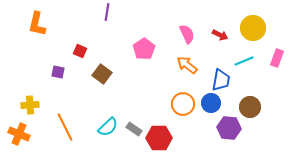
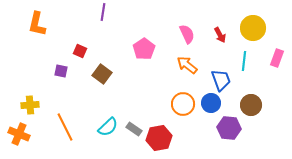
purple line: moved 4 px left
red arrow: rotated 35 degrees clockwise
cyan line: rotated 60 degrees counterclockwise
purple square: moved 3 px right, 1 px up
blue trapezoid: rotated 30 degrees counterclockwise
brown circle: moved 1 px right, 2 px up
red hexagon: rotated 10 degrees counterclockwise
